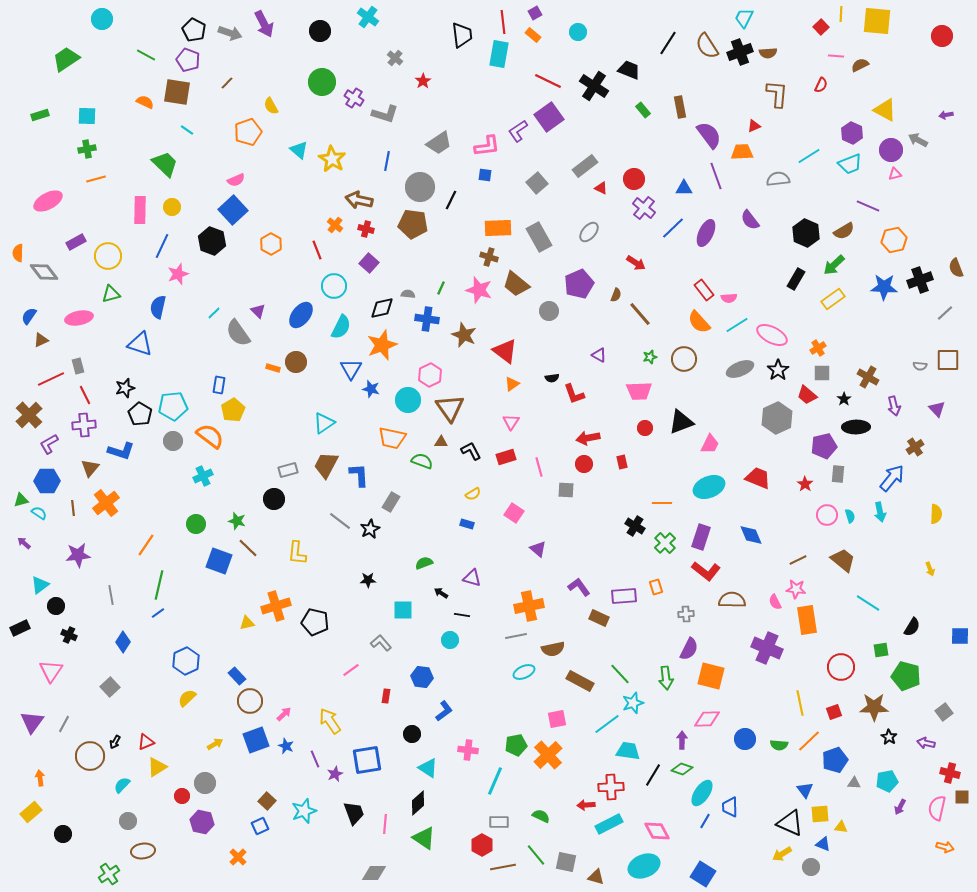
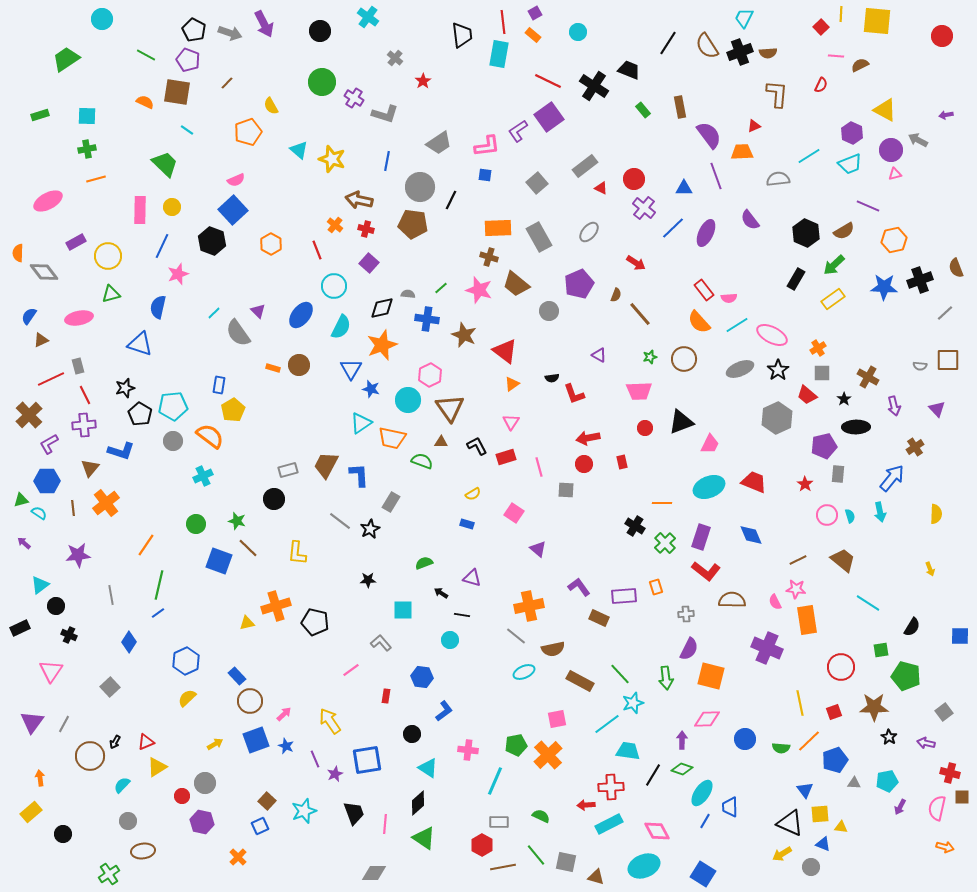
yellow star at (332, 159): rotated 12 degrees counterclockwise
green line at (441, 288): rotated 24 degrees clockwise
brown circle at (296, 362): moved 3 px right, 3 px down
cyan triangle at (324, 423): moved 37 px right
black L-shape at (471, 451): moved 6 px right, 5 px up
red trapezoid at (758, 478): moved 4 px left, 4 px down
gray line at (516, 636): rotated 50 degrees clockwise
blue diamond at (123, 642): moved 6 px right
green semicircle at (779, 745): moved 2 px right, 3 px down
